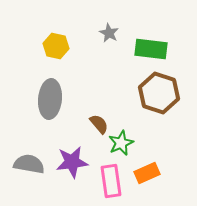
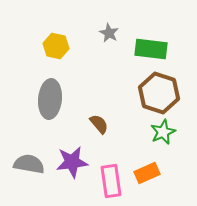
green star: moved 42 px right, 11 px up
